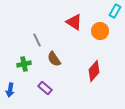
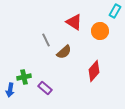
gray line: moved 9 px right
brown semicircle: moved 10 px right, 7 px up; rotated 98 degrees counterclockwise
green cross: moved 13 px down
